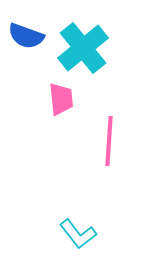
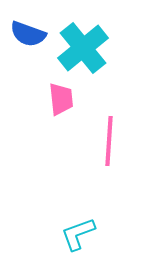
blue semicircle: moved 2 px right, 2 px up
cyan L-shape: rotated 108 degrees clockwise
